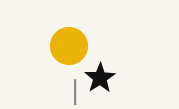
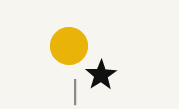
black star: moved 1 px right, 3 px up
